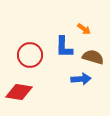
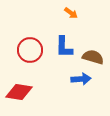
orange arrow: moved 13 px left, 16 px up
red circle: moved 5 px up
